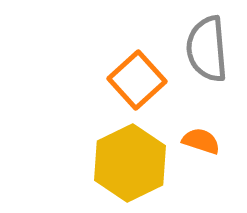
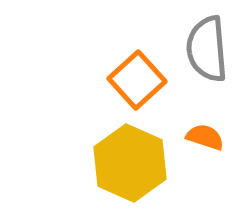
orange semicircle: moved 4 px right, 4 px up
yellow hexagon: rotated 10 degrees counterclockwise
